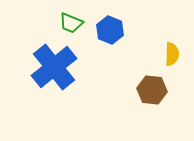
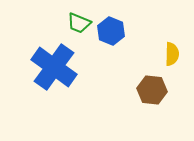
green trapezoid: moved 8 px right
blue hexagon: moved 1 px right, 1 px down
blue cross: rotated 15 degrees counterclockwise
